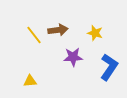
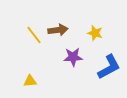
blue L-shape: rotated 28 degrees clockwise
